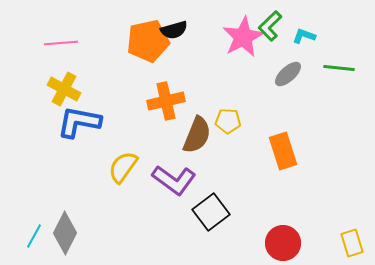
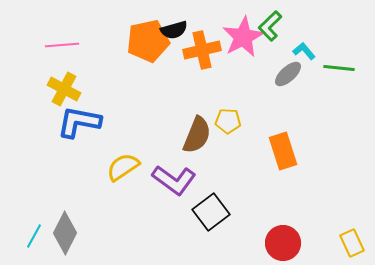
cyan L-shape: moved 15 px down; rotated 30 degrees clockwise
pink line: moved 1 px right, 2 px down
orange cross: moved 36 px right, 51 px up
yellow semicircle: rotated 20 degrees clockwise
yellow rectangle: rotated 8 degrees counterclockwise
